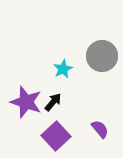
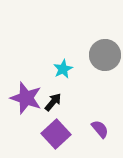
gray circle: moved 3 px right, 1 px up
purple star: moved 4 px up
purple square: moved 2 px up
